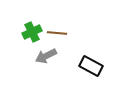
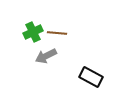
green cross: moved 1 px right
black rectangle: moved 11 px down
